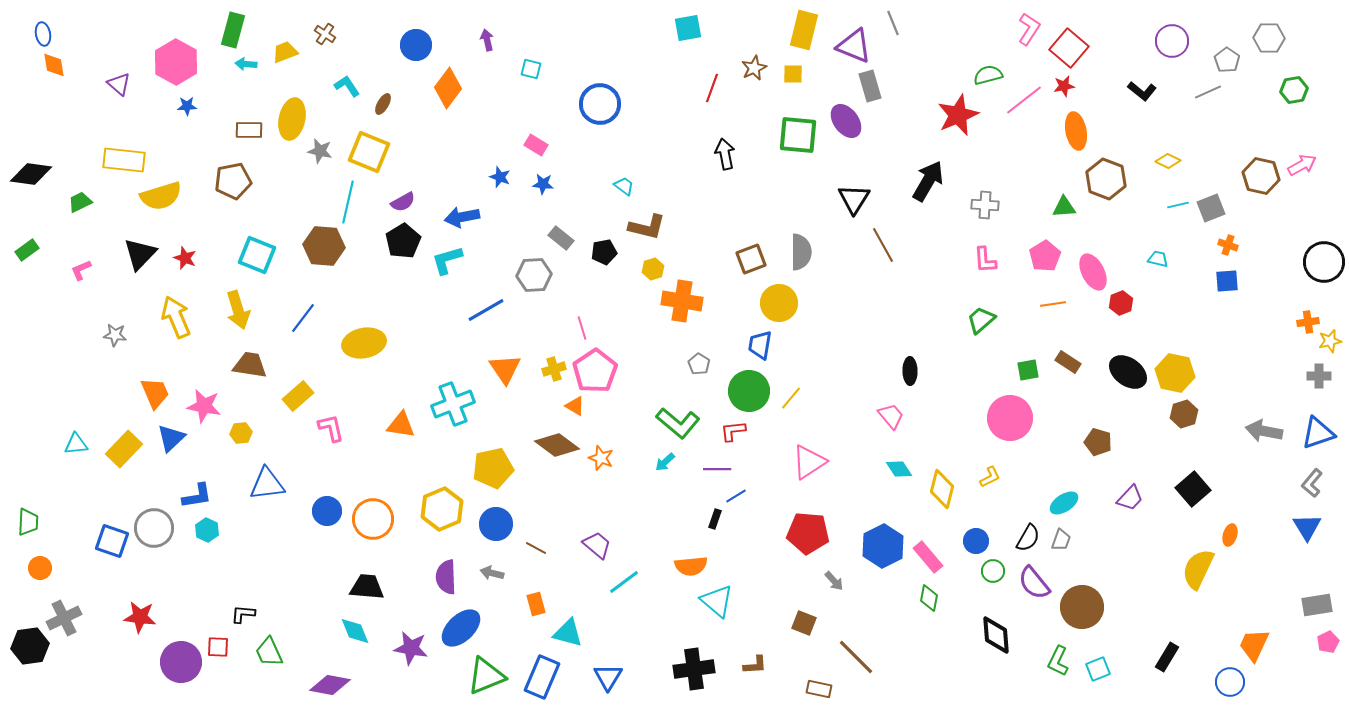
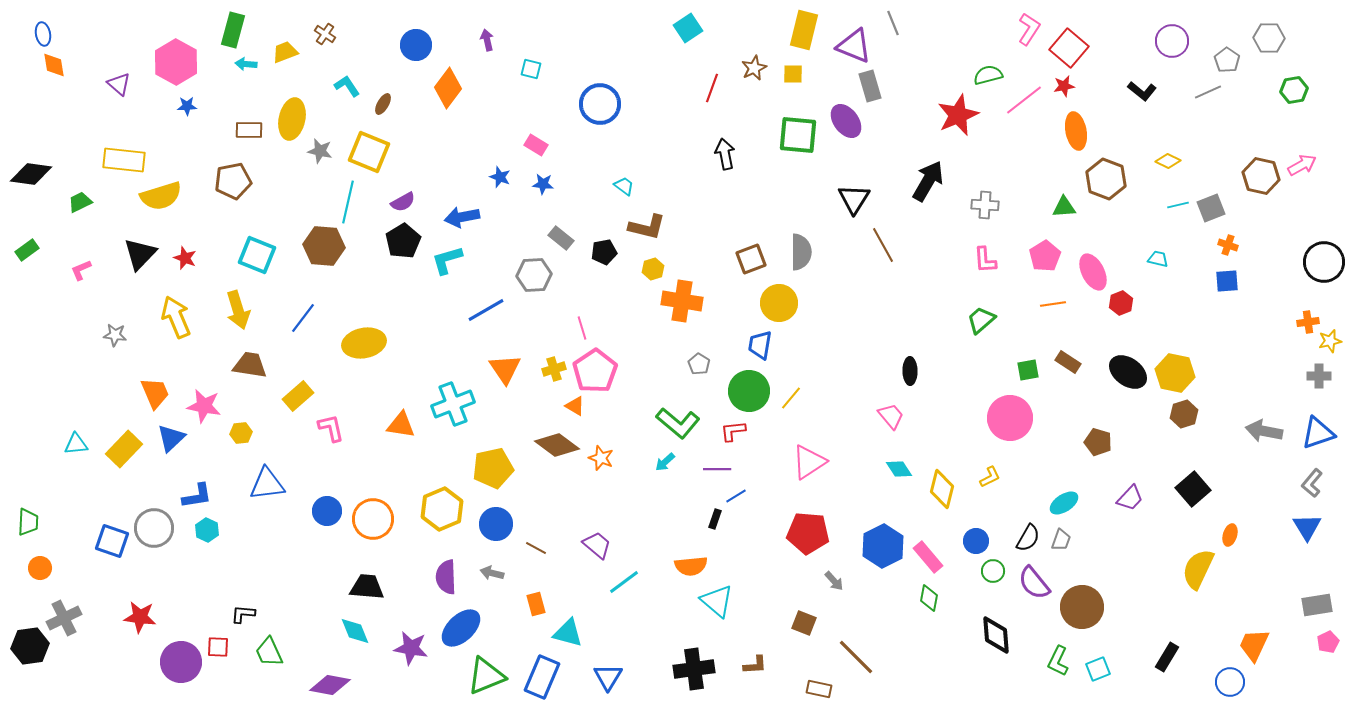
cyan square at (688, 28): rotated 24 degrees counterclockwise
